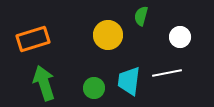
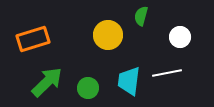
green arrow: moved 3 px right, 1 px up; rotated 64 degrees clockwise
green circle: moved 6 px left
